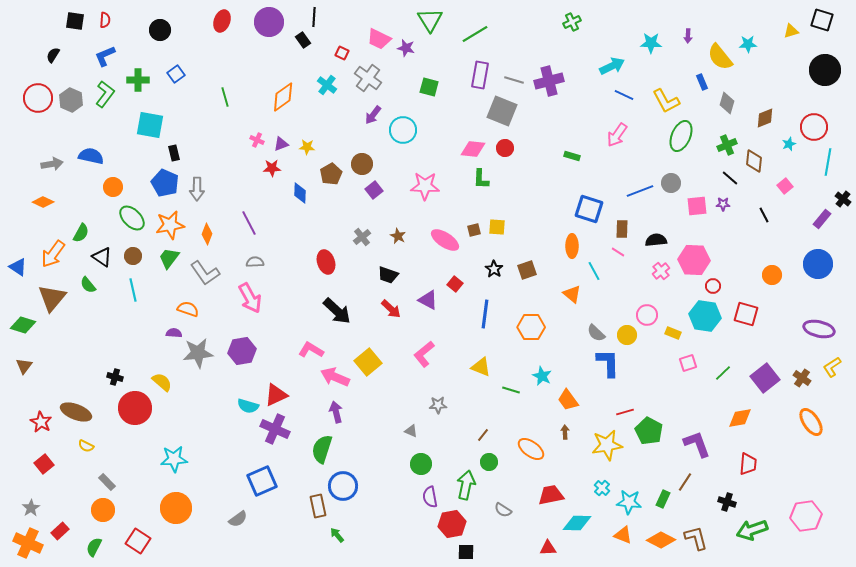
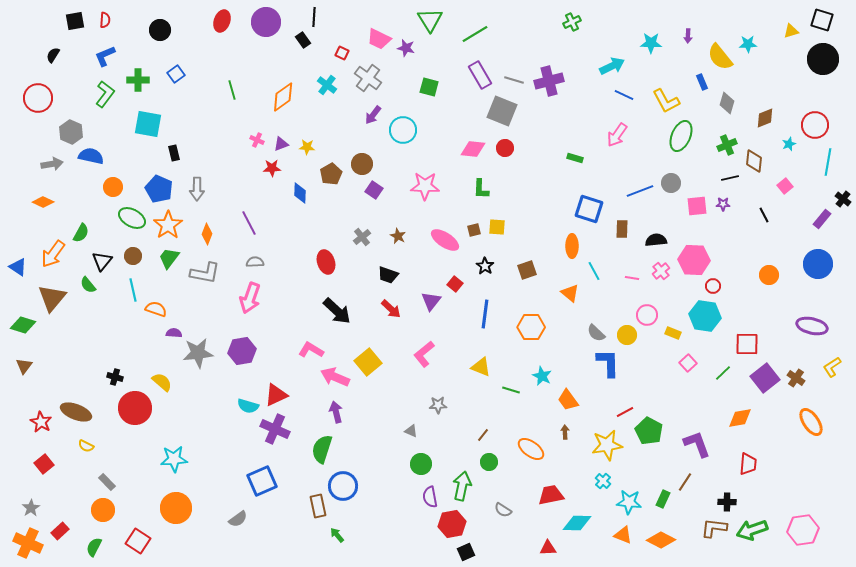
black square at (75, 21): rotated 18 degrees counterclockwise
purple circle at (269, 22): moved 3 px left
black circle at (825, 70): moved 2 px left, 11 px up
purple rectangle at (480, 75): rotated 40 degrees counterclockwise
green line at (225, 97): moved 7 px right, 7 px up
gray hexagon at (71, 100): moved 32 px down
cyan square at (150, 125): moved 2 px left, 1 px up
red circle at (814, 127): moved 1 px right, 2 px up
green rectangle at (572, 156): moved 3 px right, 2 px down
black line at (730, 178): rotated 54 degrees counterclockwise
green L-shape at (481, 179): moved 10 px down
blue pentagon at (165, 183): moved 6 px left, 6 px down
purple square at (374, 190): rotated 18 degrees counterclockwise
green ellipse at (132, 218): rotated 16 degrees counterclockwise
orange star at (170, 225): moved 2 px left; rotated 24 degrees counterclockwise
pink line at (618, 252): moved 14 px right, 26 px down; rotated 24 degrees counterclockwise
black triangle at (102, 257): moved 4 px down; rotated 35 degrees clockwise
black star at (494, 269): moved 9 px left, 3 px up
gray L-shape at (205, 273): rotated 44 degrees counterclockwise
orange circle at (772, 275): moved 3 px left
orange triangle at (572, 294): moved 2 px left, 1 px up
pink arrow at (250, 298): rotated 48 degrees clockwise
purple triangle at (428, 300): moved 3 px right, 1 px down; rotated 40 degrees clockwise
orange semicircle at (188, 309): moved 32 px left
red square at (746, 314): moved 1 px right, 30 px down; rotated 15 degrees counterclockwise
purple ellipse at (819, 329): moved 7 px left, 3 px up
pink square at (688, 363): rotated 24 degrees counterclockwise
brown cross at (802, 378): moved 6 px left
red line at (625, 412): rotated 12 degrees counterclockwise
green arrow at (466, 485): moved 4 px left, 1 px down
cyan cross at (602, 488): moved 1 px right, 7 px up
black cross at (727, 502): rotated 18 degrees counterclockwise
pink hexagon at (806, 516): moved 3 px left, 14 px down
brown L-shape at (696, 538): moved 18 px right, 10 px up; rotated 68 degrees counterclockwise
black square at (466, 552): rotated 24 degrees counterclockwise
